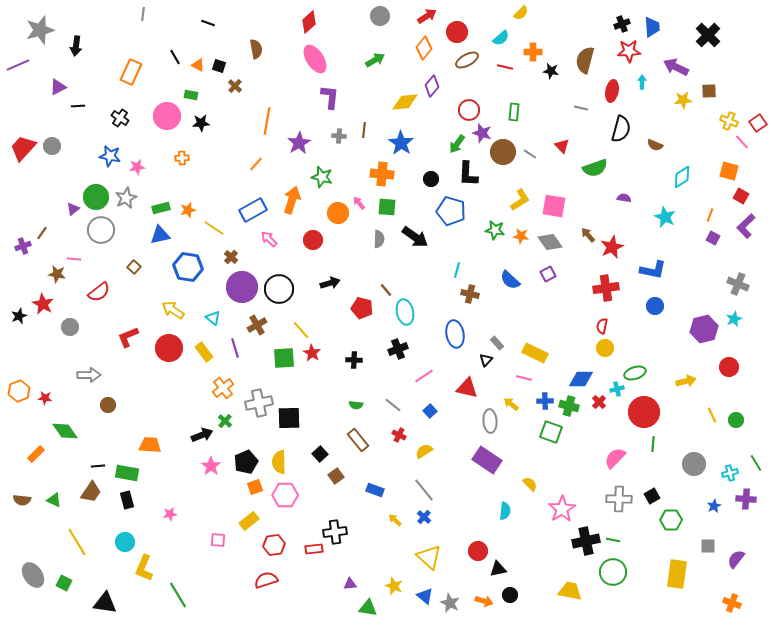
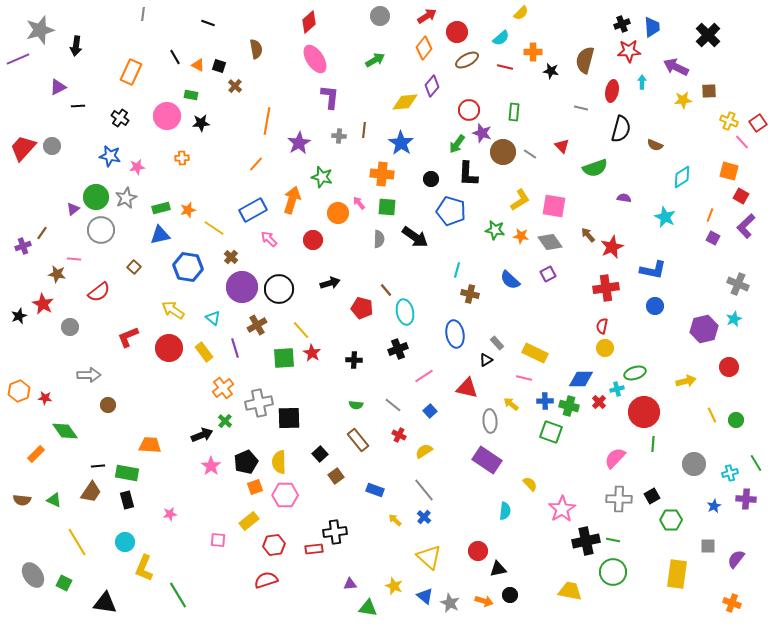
purple line at (18, 65): moved 6 px up
black triangle at (486, 360): rotated 16 degrees clockwise
